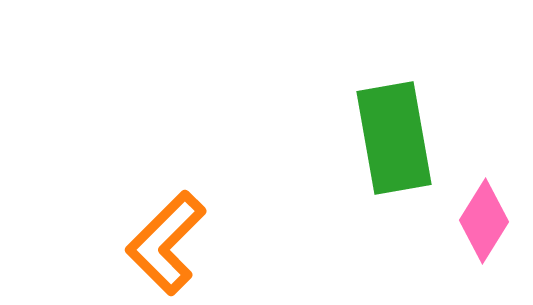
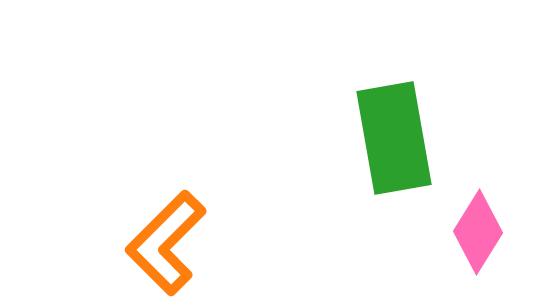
pink diamond: moved 6 px left, 11 px down
